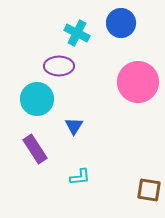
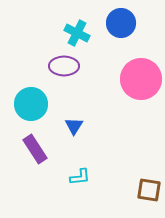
purple ellipse: moved 5 px right
pink circle: moved 3 px right, 3 px up
cyan circle: moved 6 px left, 5 px down
